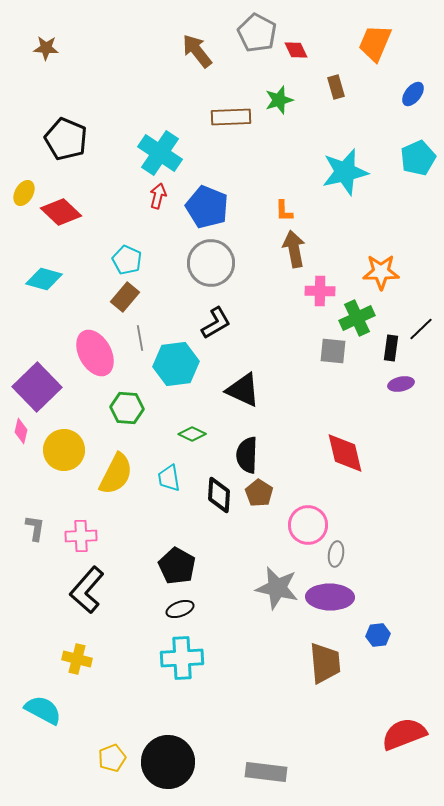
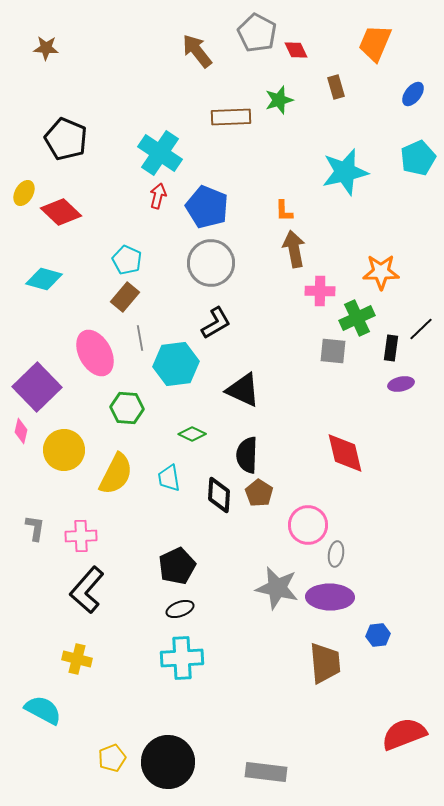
black pentagon at (177, 566): rotated 18 degrees clockwise
